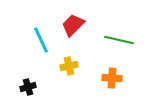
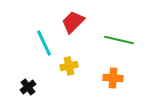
red trapezoid: moved 3 px up
cyan line: moved 3 px right, 3 px down
orange cross: moved 1 px right
black cross: rotated 21 degrees counterclockwise
